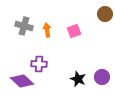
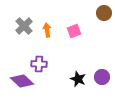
brown circle: moved 1 px left, 1 px up
gray cross: rotated 30 degrees clockwise
